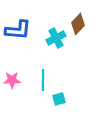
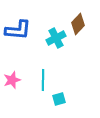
pink star: rotated 18 degrees counterclockwise
